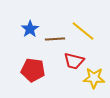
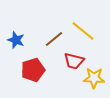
blue star: moved 14 px left, 11 px down; rotated 18 degrees counterclockwise
brown line: moved 1 px left; rotated 36 degrees counterclockwise
red pentagon: rotated 25 degrees counterclockwise
